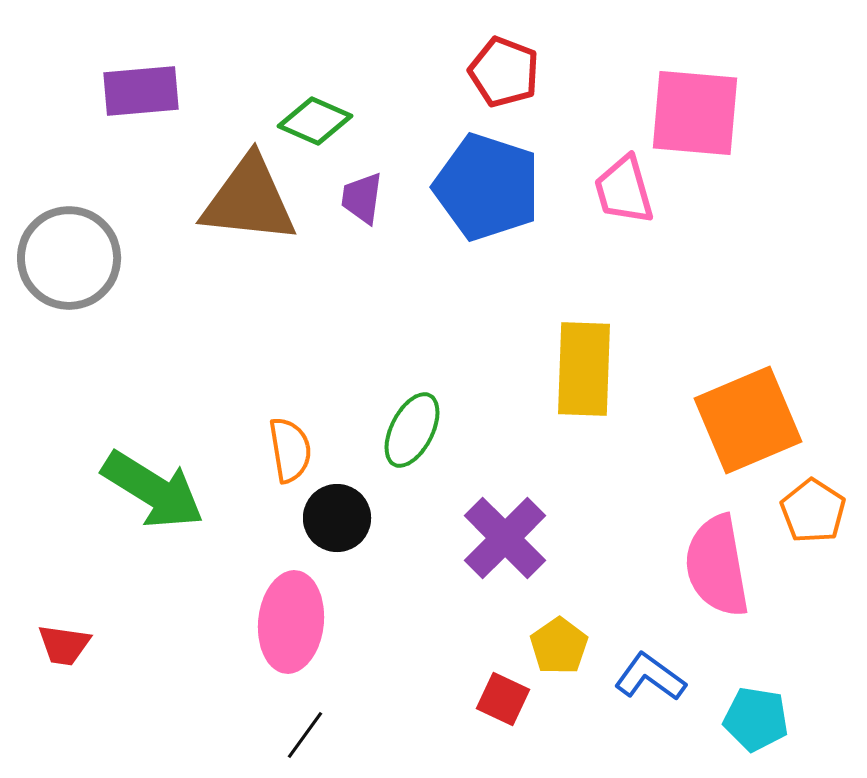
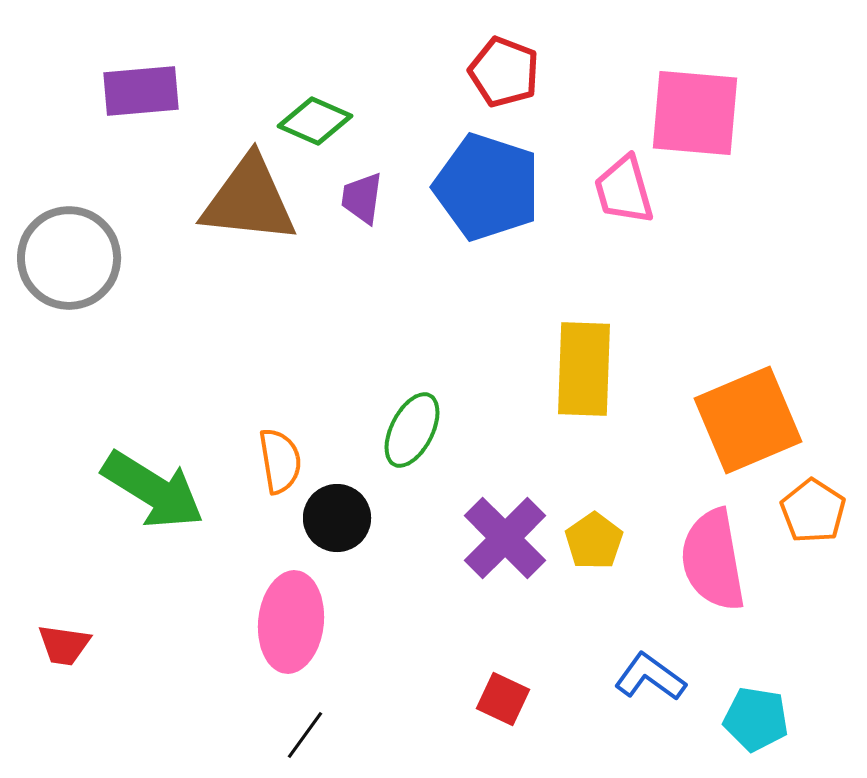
orange semicircle: moved 10 px left, 11 px down
pink semicircle: moved 4 px left, 6 px up
yellow pentagon: moved 35 px right, 105 px up
